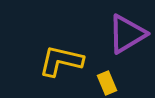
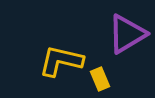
yellow rectangle: moved 7 px left, 4 px up
